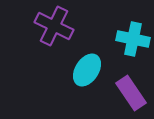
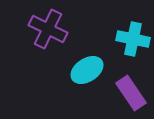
purple cross: moved 6 px left, 3 px down
cyan ellipse: rotated 24 degrees clockwise
